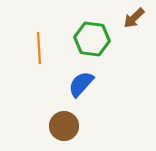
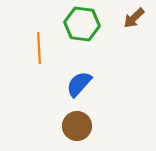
green hexagon: moved 10 px left, 15 px up
blue semicircle: moved 2 px left
brown circle: moved 13 px right
